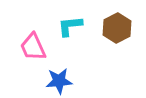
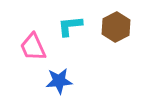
brown hexagon: moved 1 px left, 1 px up
